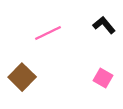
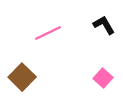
black L-shape: rotated 10 degrees clockwise
pink square: rotated 12 degrees clockwise
